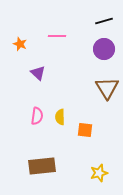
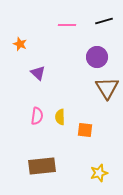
pink line: moved 10 px right, 11 px up
purple circle: moved 7 px left, 8 px down
